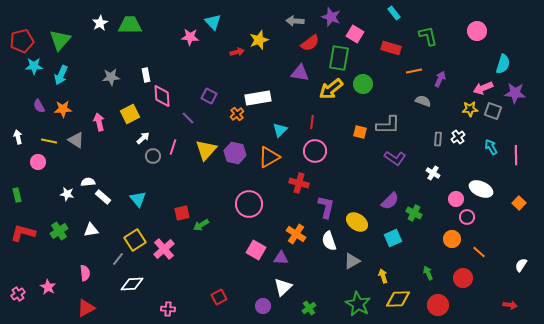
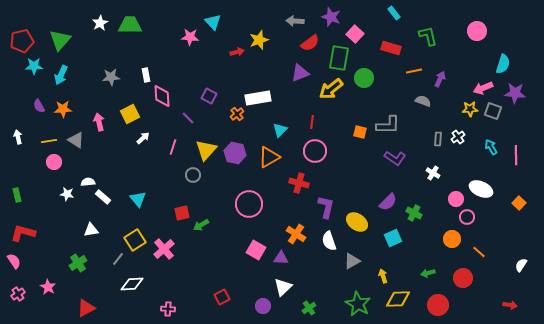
pink square at (355, 34): rotated 12 degrees clockwise
purple triangle at (300, 73): rotated 30 degrees counterclockwise
green circle at (363, 84): moved 1 px right, 6 px up
yellow line at (49, 141): rotated 21 degrees counterclockwise
gray circle at (153, 156): moved 40 px right, 19 px down
pink circle at (38, 162): moved 16 px right
purple semicircle at (390, 201): moved 2 px left, 1 px down
green cross at (59, 231): moved 19 px right, 32 px down
pink semicircle at (85, 273): moved 71 px left, 12 px up; rotated 28 degrees counterclockwise
green arrow at (428, 273): rotated 80 degrees counterclockwise
red square at (219, 297): moved 3 px right
